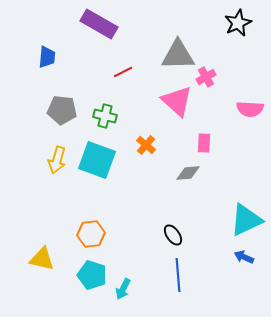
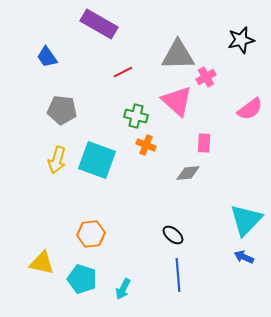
black star: moved 3 px right, 17 px down; rotated 12 degrees clockwise
blue trapezoid: rotated 140 degrees clockwise
pink semicircle: rotated 40 degrees counterclockwise
green cross: moved 31 px right
orange cross: rotated 18 degrees counterclockwise
cyan triangle: rotated 21 degrees counterclockwise
black ellipse: rotated 15 degrees counterclockwise
yellow triangle: moved 4 px down
cyan pentagon: moved 10 px left, 4 px down
